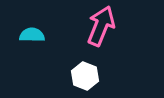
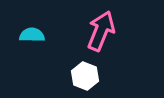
pink arrow: moved 5 px down
